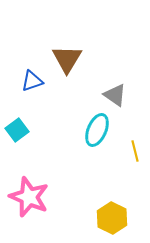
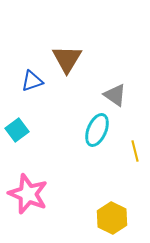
pink star: moved 1 px left, 3 px up
